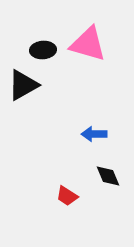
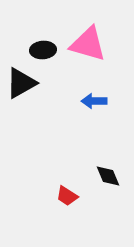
black triangle: moved 2 px left, 2 px up
blue arrow: moved 33 px up
